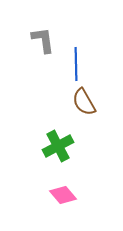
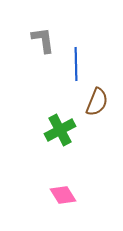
brown semicircle: moved 13 px right; rotated 128 degrees counterclockwise
green cross: moved 2 px right, 16 px up
pink diamond: rotated 8 degrees clockwise
